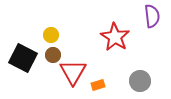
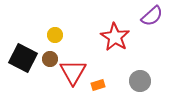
purple semicircle: rotated 55 degrees clockwise
yellow circle: moved 4 px right
brown circle: moved 3 px left, 4 px down
